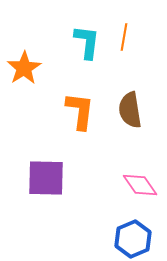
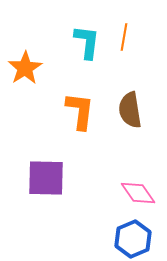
orange star: moved 1 px right
pink diamond: moved 2 px left, 8 px down
